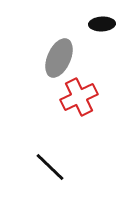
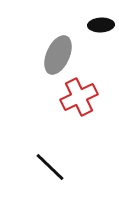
black ellipse: moved 1 px left, 1 px down
gray ellipse: moved 1 px left, 3 px up
